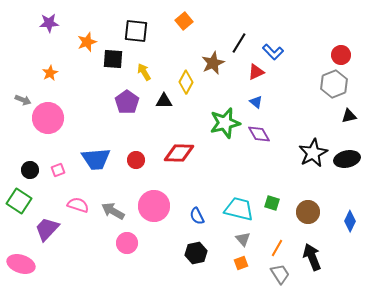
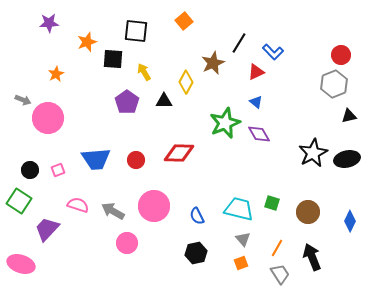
orange star at (50, 73): moved 6 px right, 1 px down
green star at (225, 123): rotated 8 degrees counterclockwise
